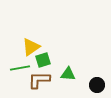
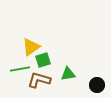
green line: moved 1 px down
green triangle: rotated 14 degrees counterclockwise
brown L-shape: rotated 15 degrees clockwise
